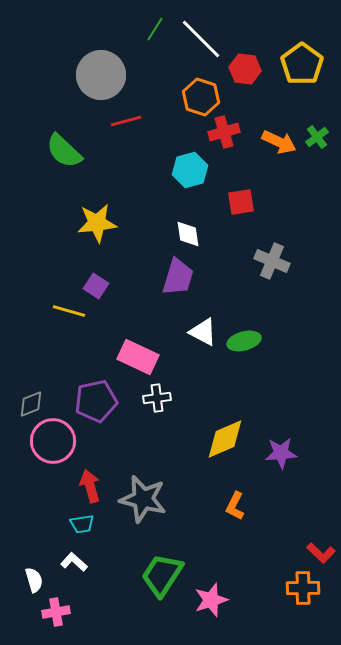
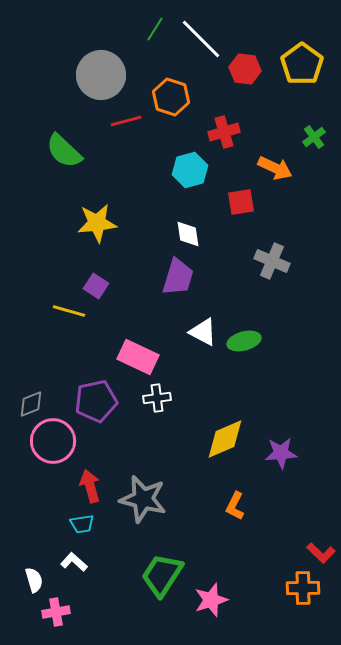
orange hexagon: moved 30 px left
green cross: moved 3 px left
orange arrow: moved 4 px left, 26 px down
